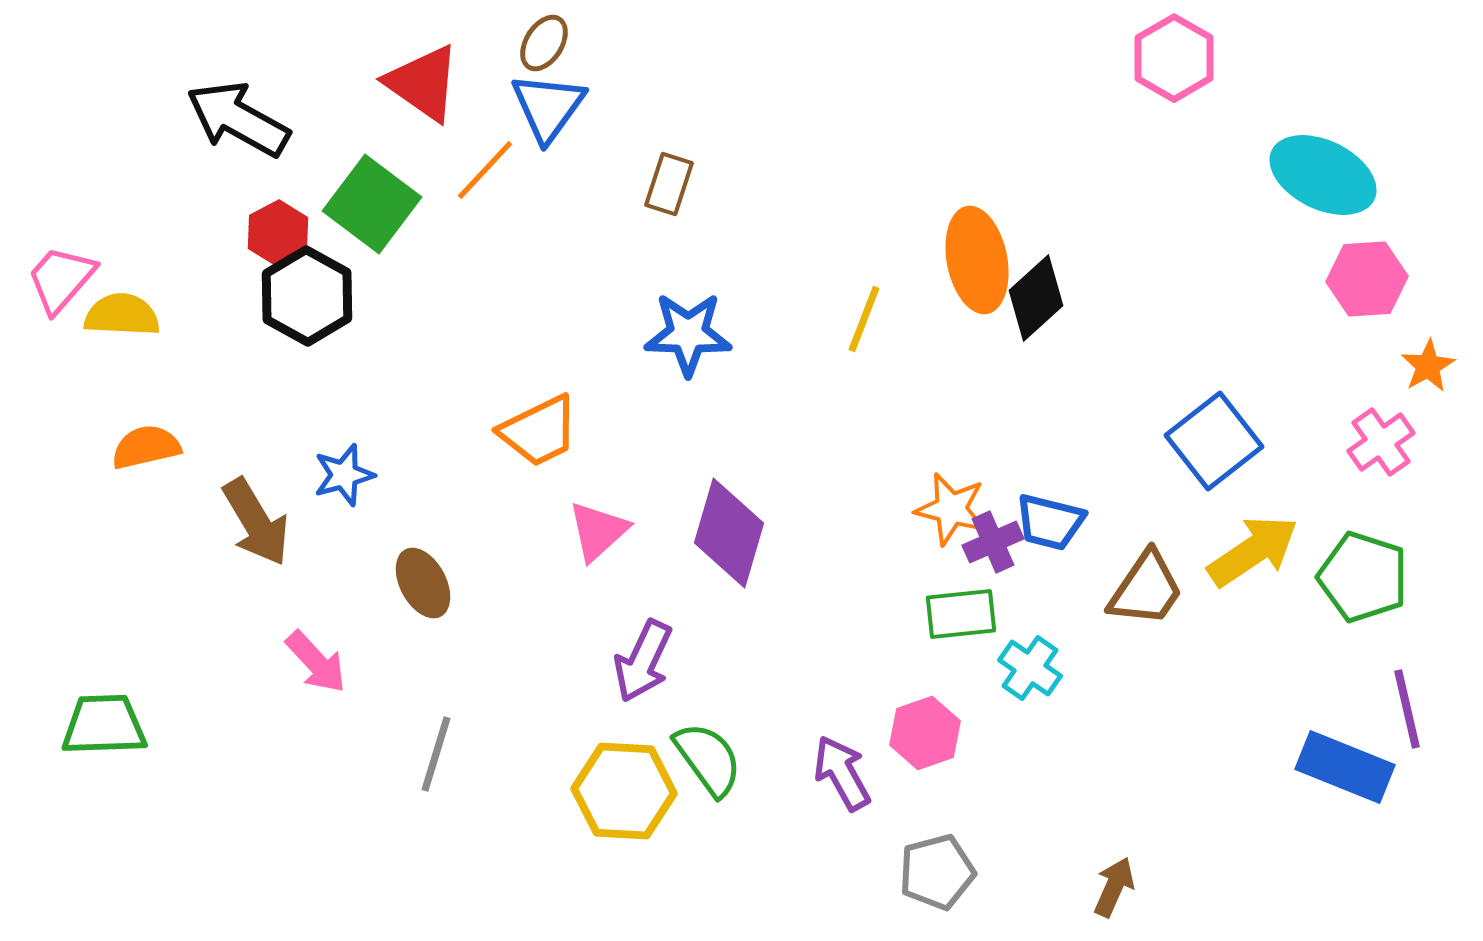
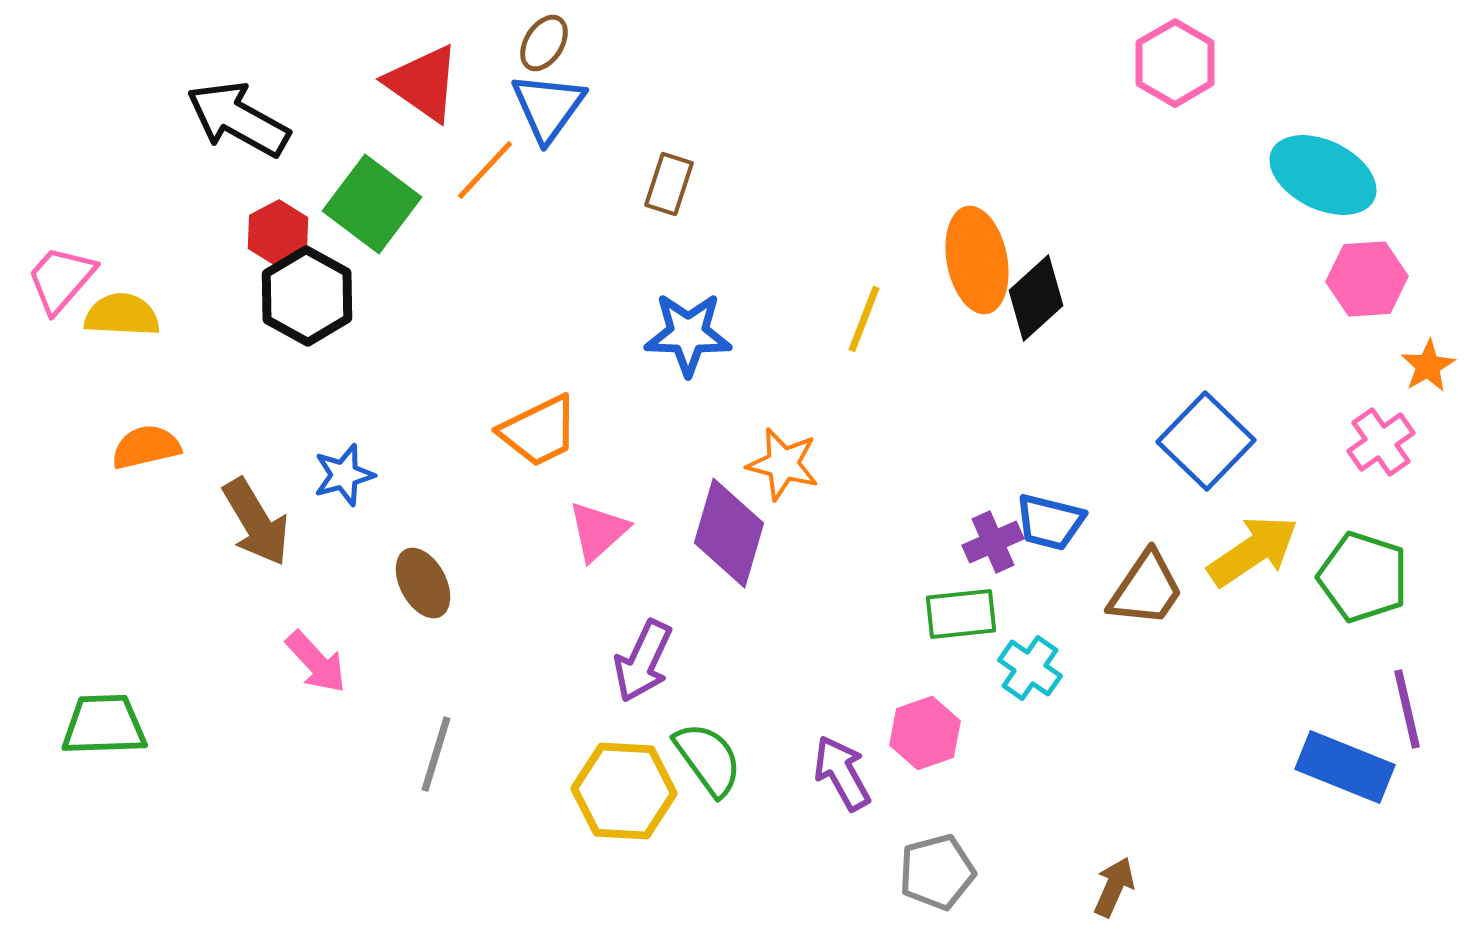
pink hexagon at (1174, 58): moved 1 px right, 5 px down
blue square at (1214, 441): moved 8 px left; rotated 8 degrees counterclockwise
orange star at (951, 509): moved 168 px left, 45 px up
